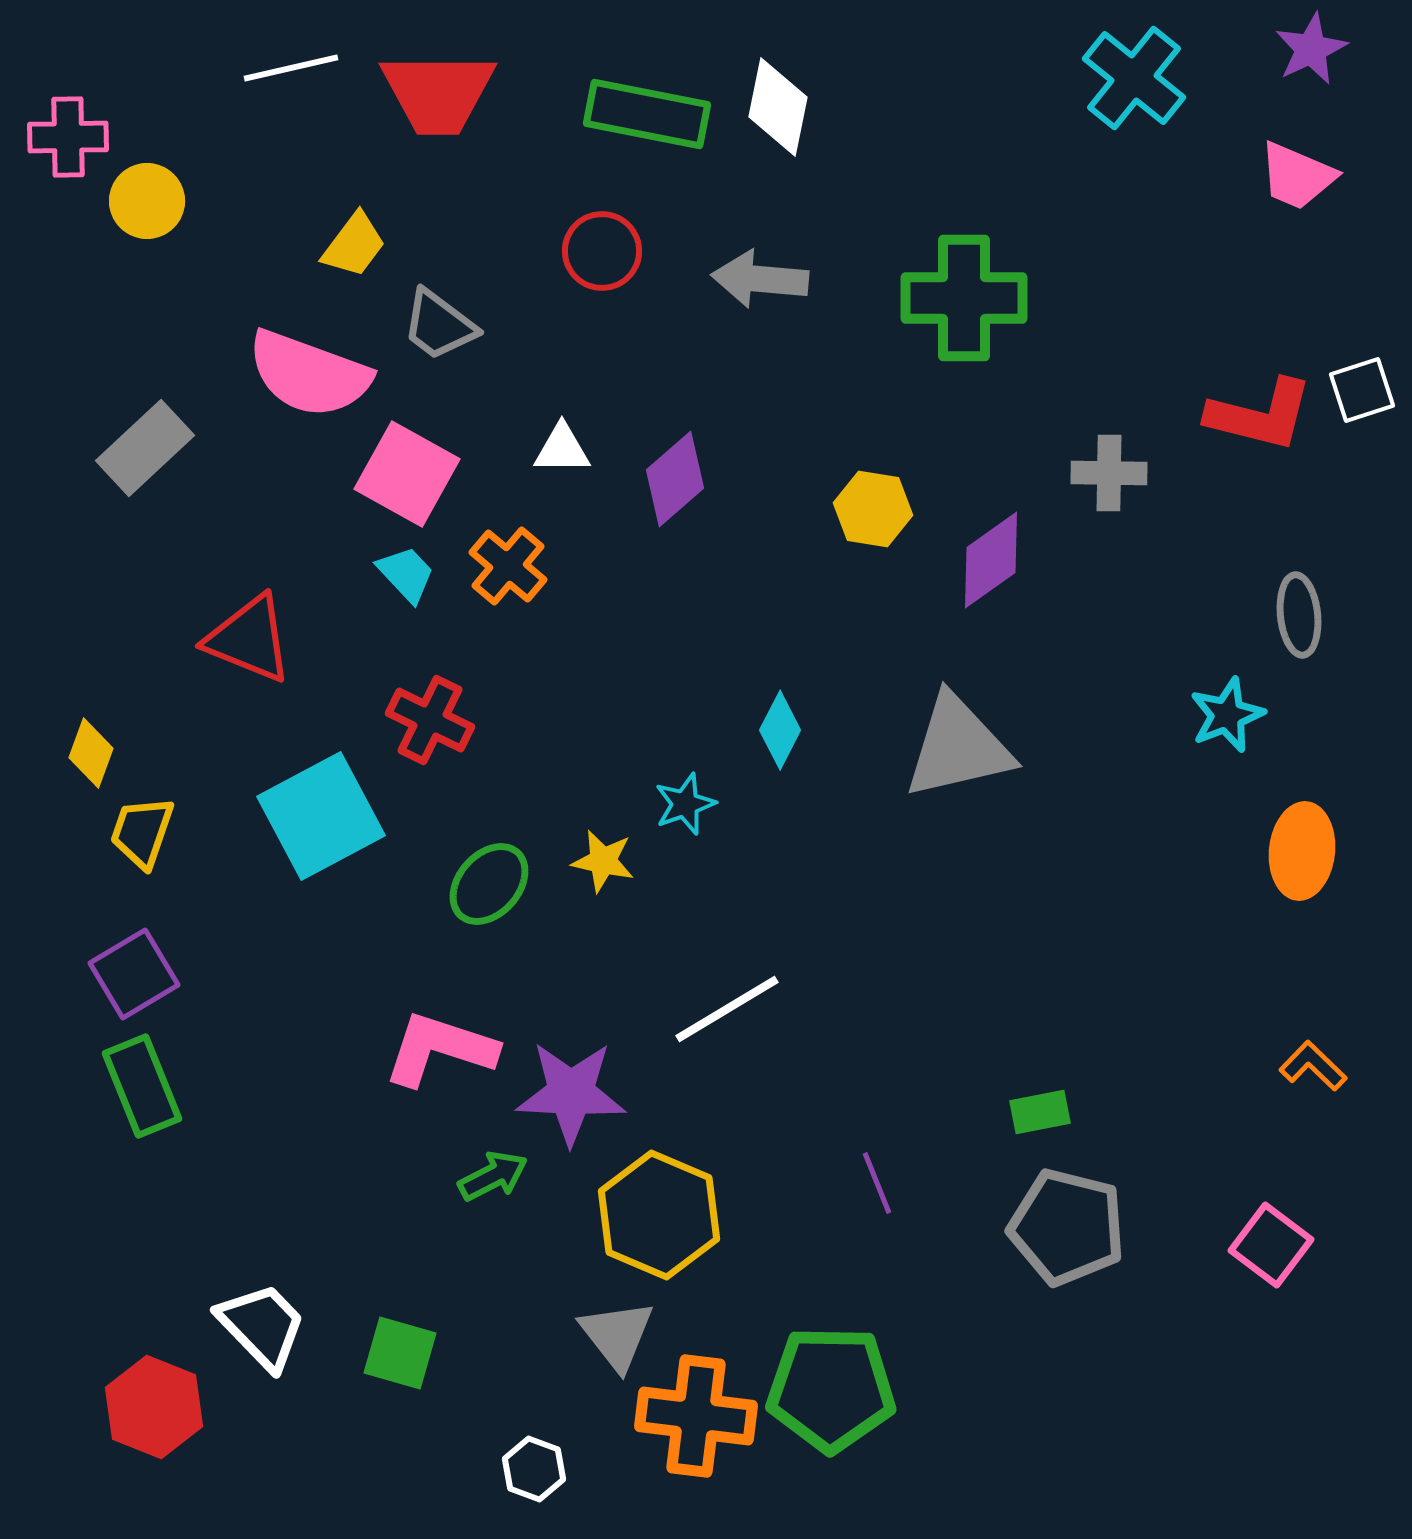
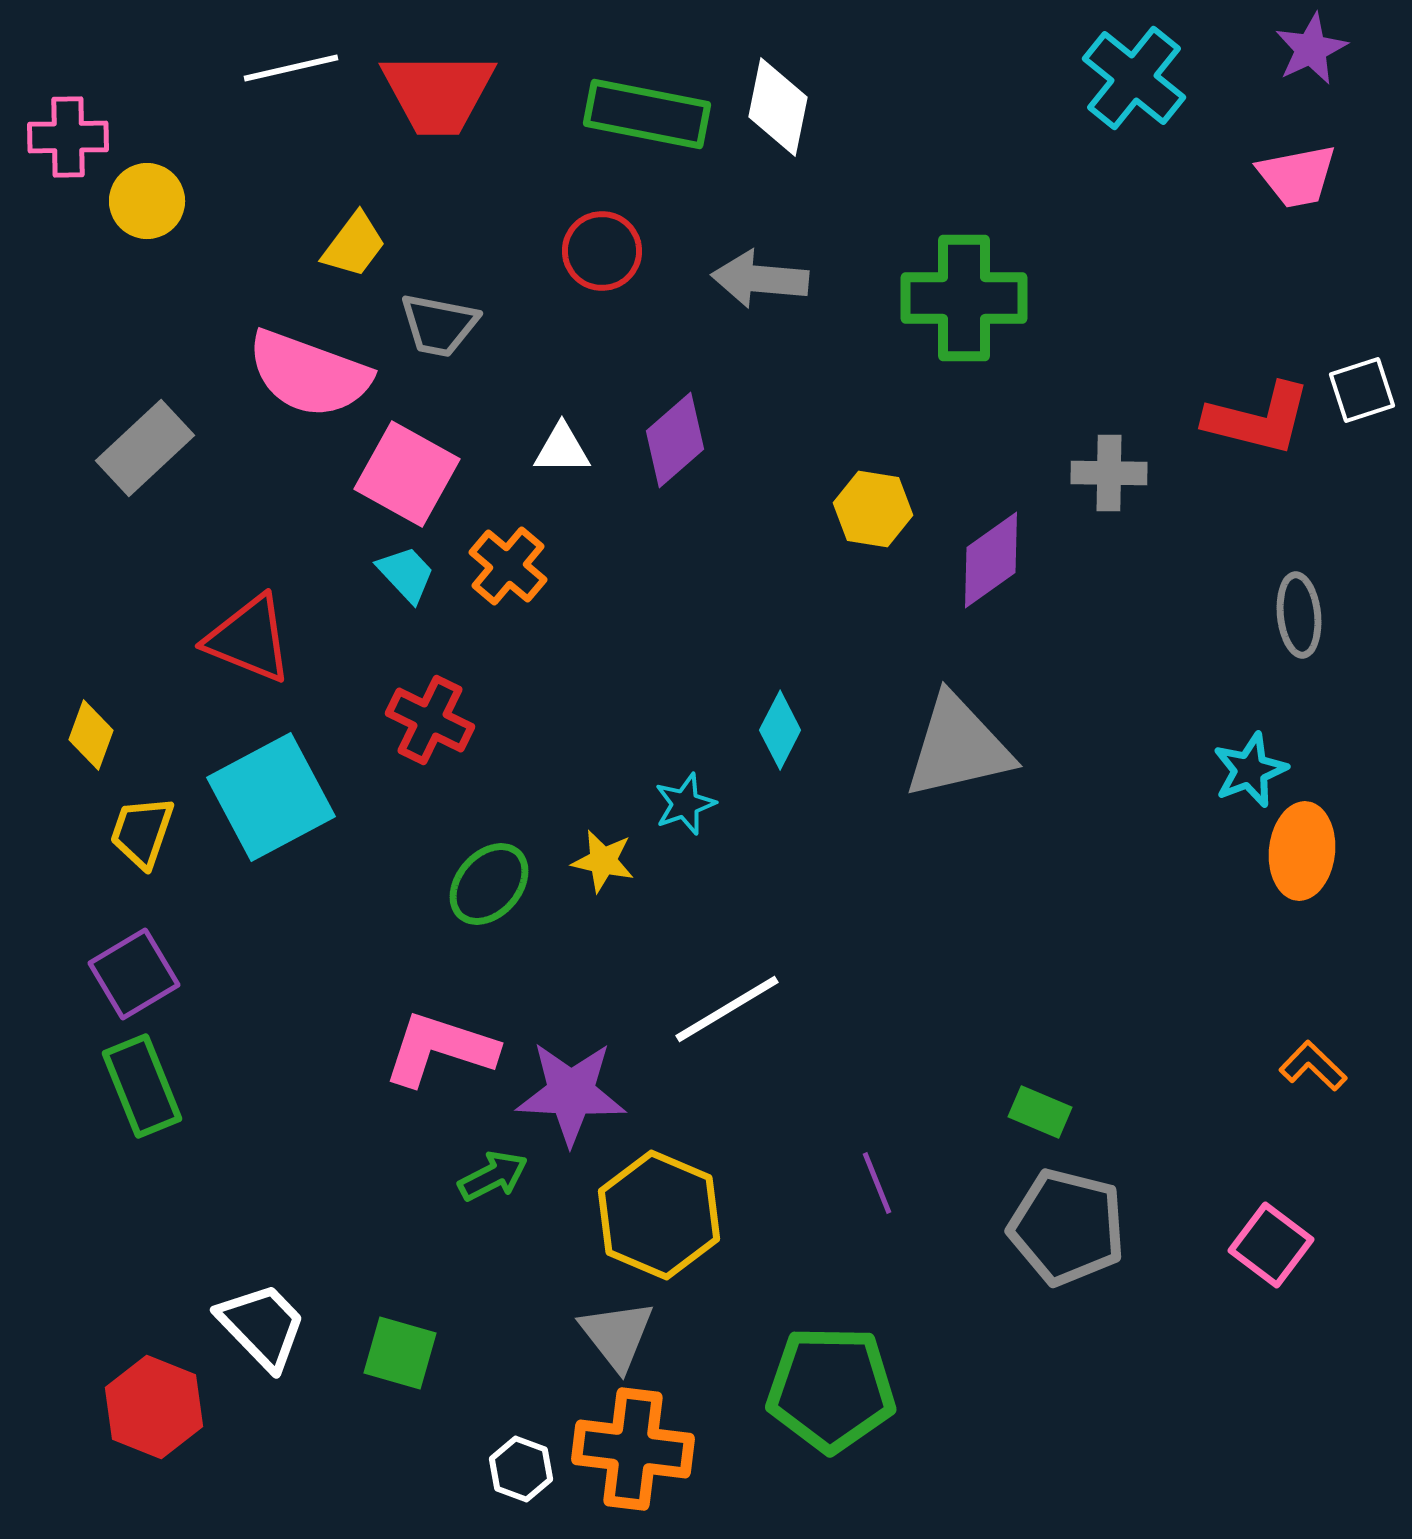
pink trapezoid at (1297, 176): rotated 34 degrees counterclockwise
gray trapezoid at (439, 325): rotated 26 degrees counterclockwise
red L-shape at (1260, 415): moved 2 px left, 4 px down
purple diamond at (675, 479): moved 39 px up
cyan star at (1227, 715): moved 23 px right, 55 px down
yellow diamond at (91, 753): moved 18 px up
cyan square at (321, 816): moved 50 px left, 19 px up
green rectangle at (1040, 1112): rotated 34 degrees clockwise
orange cross at (696, 1416): moved 63 px left, 33 px down
white hexagon at (534, 1469): moved 13 px left
